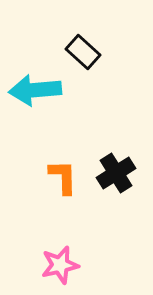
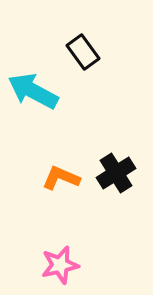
black rectangle: rotated 12 degrees clockwise
cyan arrow: moved 2 px left, 1 px down; rotated 33 degrees clockwise
orange L-shape: moved 2 px left, 1 px down; rotated 66 degrees counterclockwise
